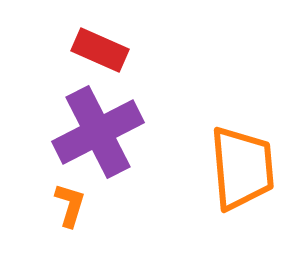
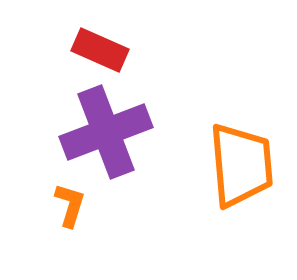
purple cross: moved 8 px right; rotated 6 degrees clockwise
orange trapezoid: moved 1 px left, 3 px up
